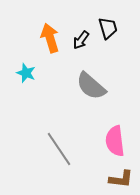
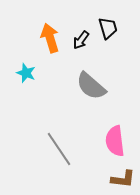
brown L-shape: moved 2 px right
